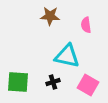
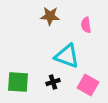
cyan triangle: rotated 8 degrees clockwise
